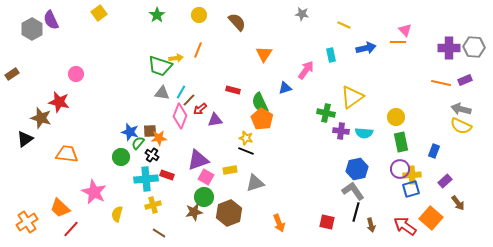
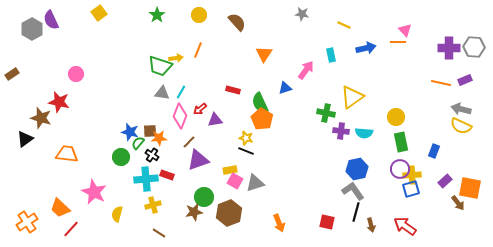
brown line at (189, 100): moved 42 px down
pink square at (206, 177): moved 29 px right, 4 px down
orange square at (431, 218): moved 39 px right, 30 px up; rotated 30 degrees counterclockwise
